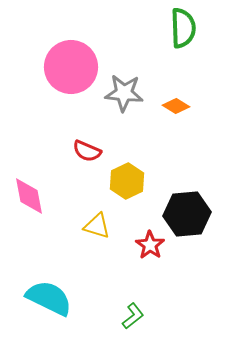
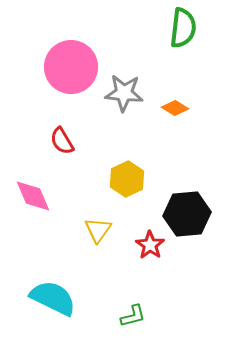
green semicircle: rotated 9 degrees clockwise
orange diamond: moved 1 px left, 2 px down
red semicircle: moved 25 px left, 10 px up; rotated 36 degrees clockwise
yellow hexagon: moved 2 px up
pink diamond: moved 4 px right; rotated 12 degrees counterclockwise
yellow triangle: moved 1 px right, 4 px down; rotated 48 degrees clockwise
cyan semicircle: moved 4 px right
green L-shape: rotated 24 degrees clockwise
